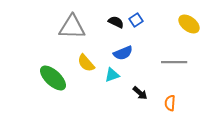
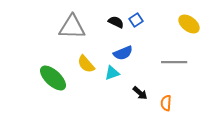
yellow semicircle: moved 1 px down
cyan triangle: moved 2 px up
orange semicircle: moved 4 px left
